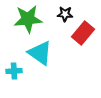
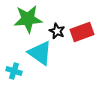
black star: moved 8 px left, 17 px down; rotated 21 degrees clockwise
red rectangle: moved 1 px left, 1 px up; rotated 30 degrees clockwise
cyan cross: rotated 21 degrees clockwise
